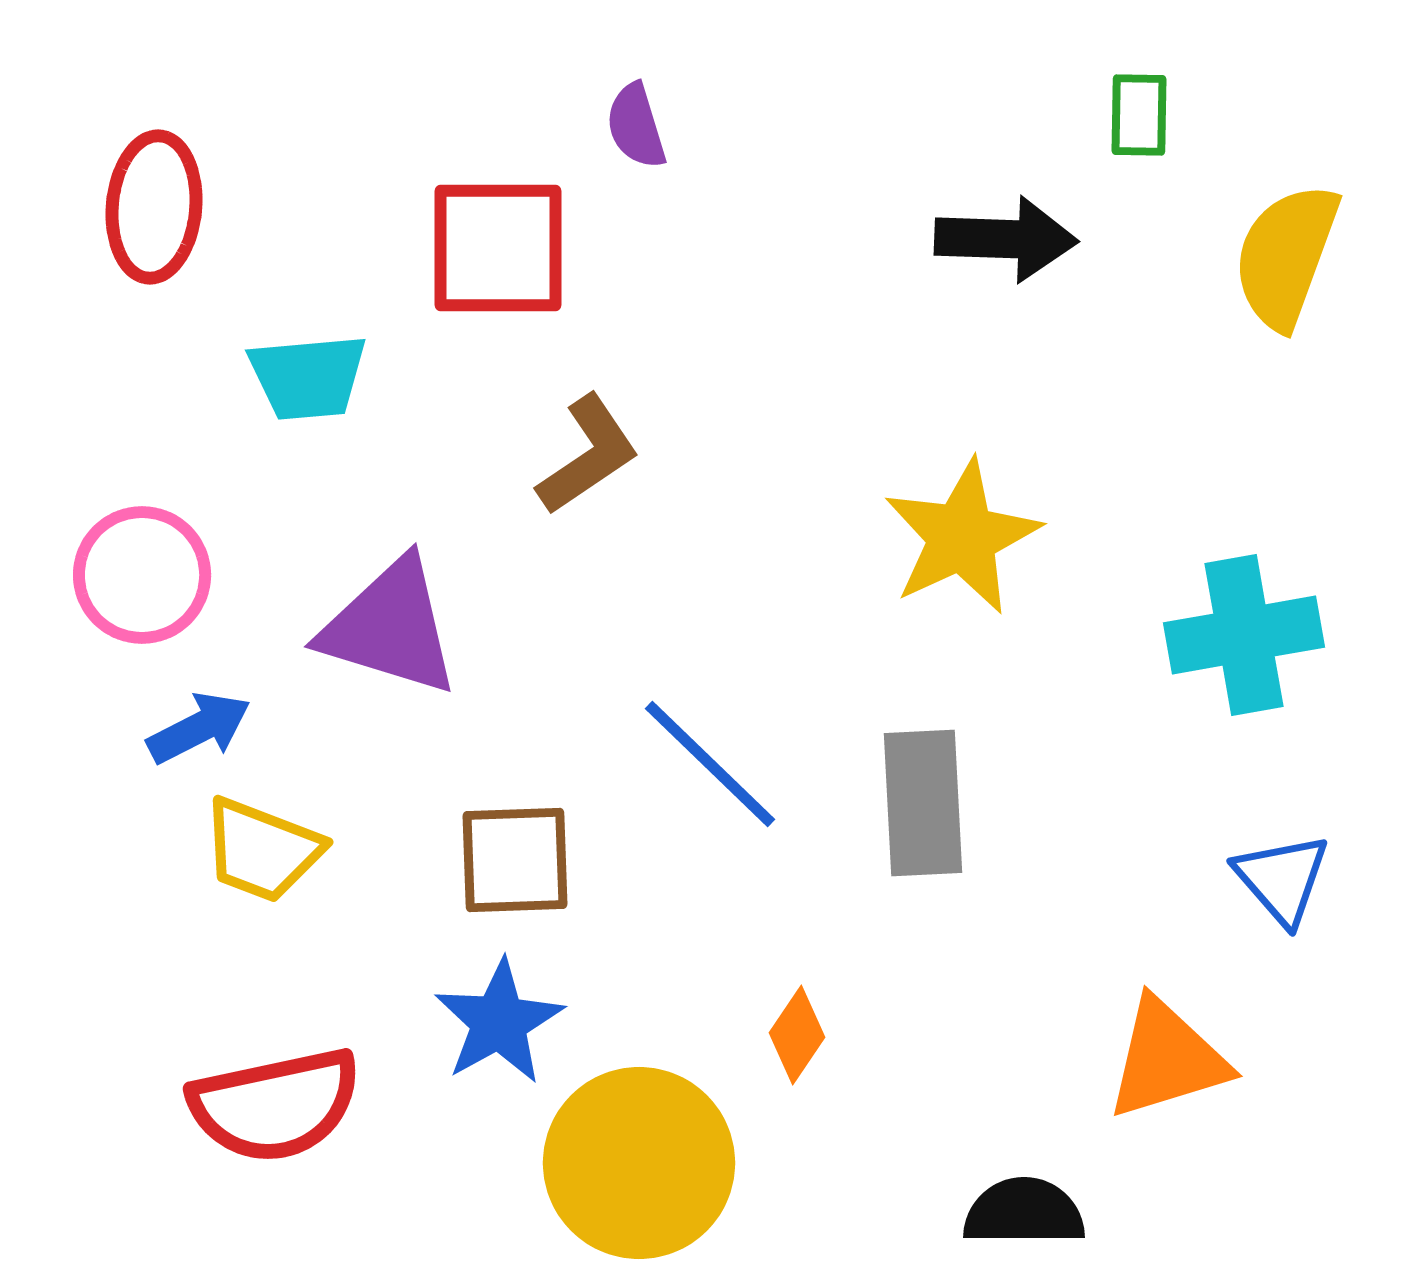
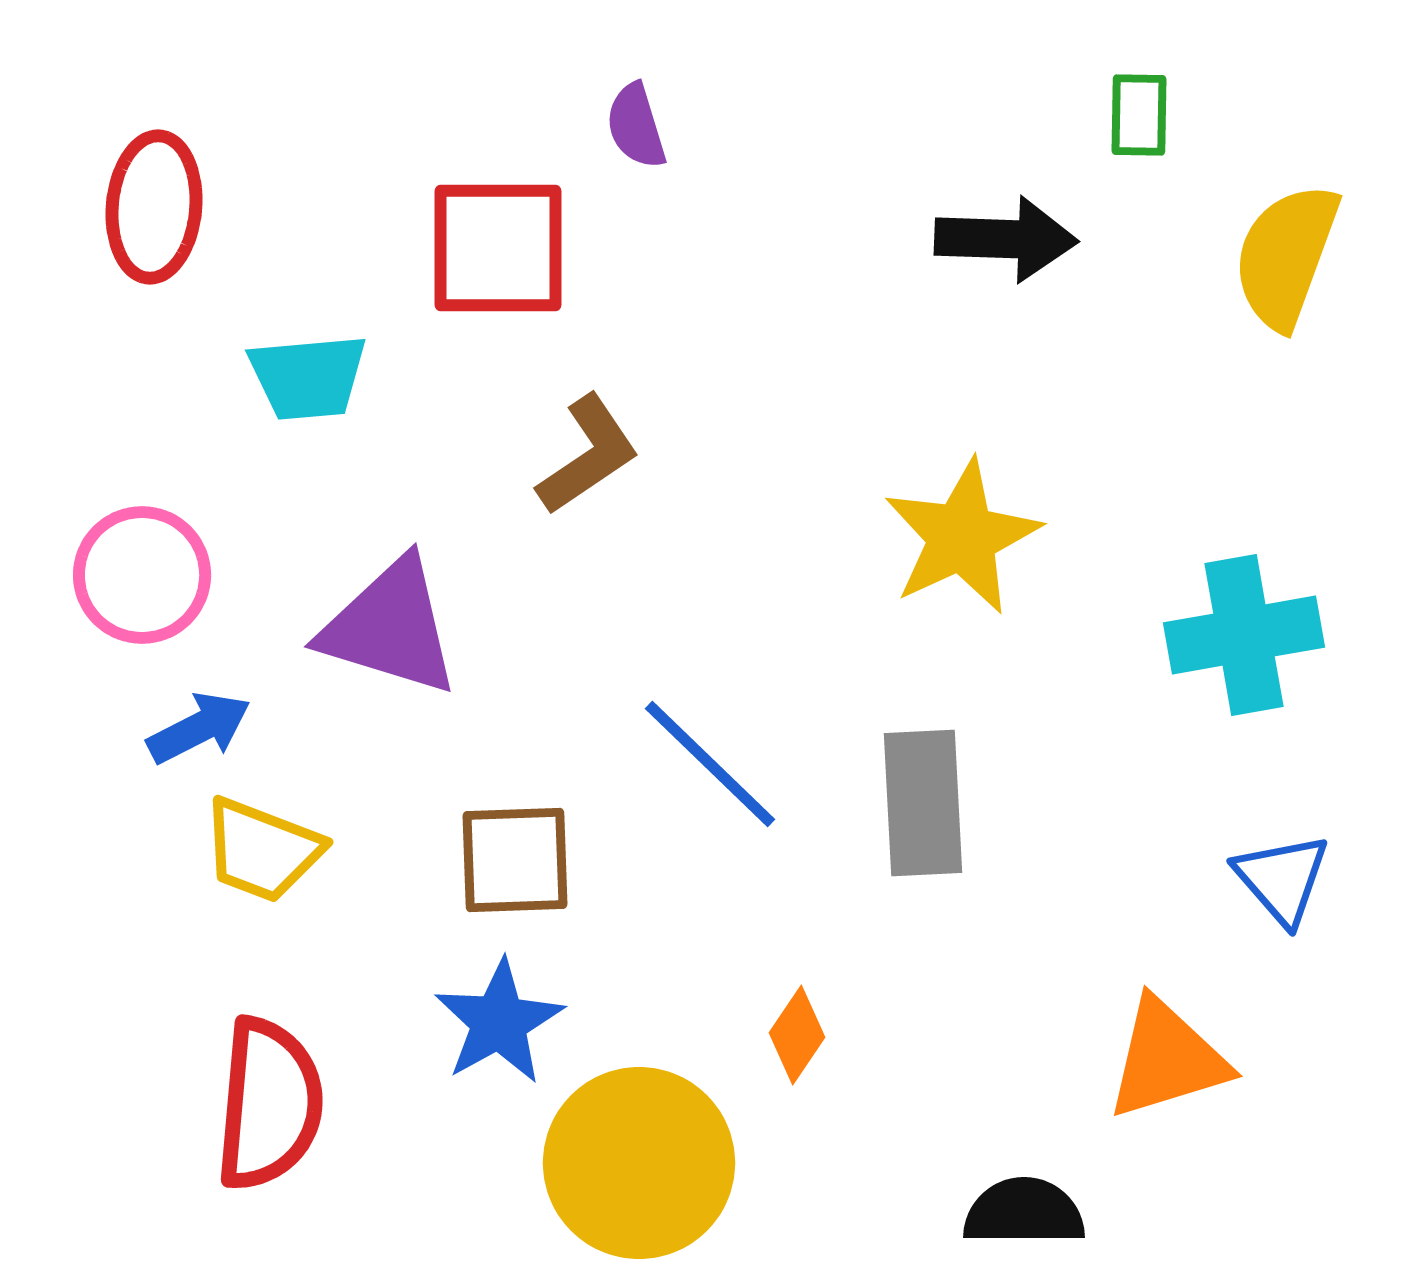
red semicircle: moved 6 px left, 1 px up; rotated 73 degrees counterclockwise
